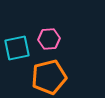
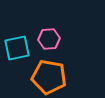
orange pentagon: rotated 24 degrees clockwise
